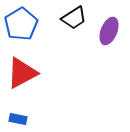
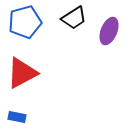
blue pentagon: moved 4 px right, 2 px up; rotated 16 degrees clockwise
blue rectangle: moved 1 px left, 2 px up
